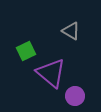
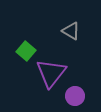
green square: rotated 24 degrees counterclockwise
purple triangle: rotated 28 degrees clockwise
